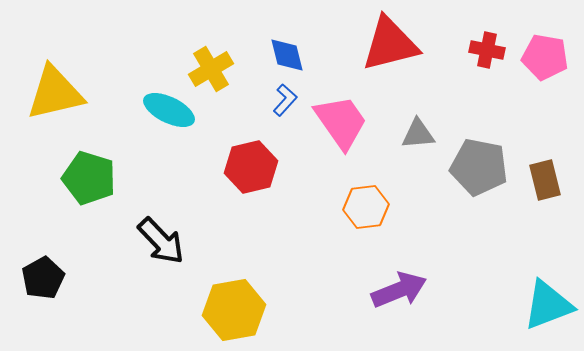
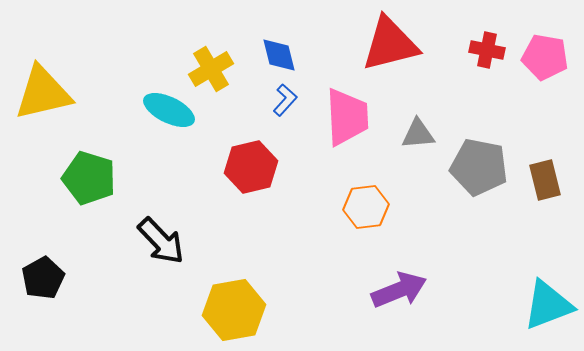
blue diamond: moved 8 px left
yellow triangle: moved 12 px left
pink trapezoid: moved 6 px right, 5 px up; rotated 32 degrees clockwise
